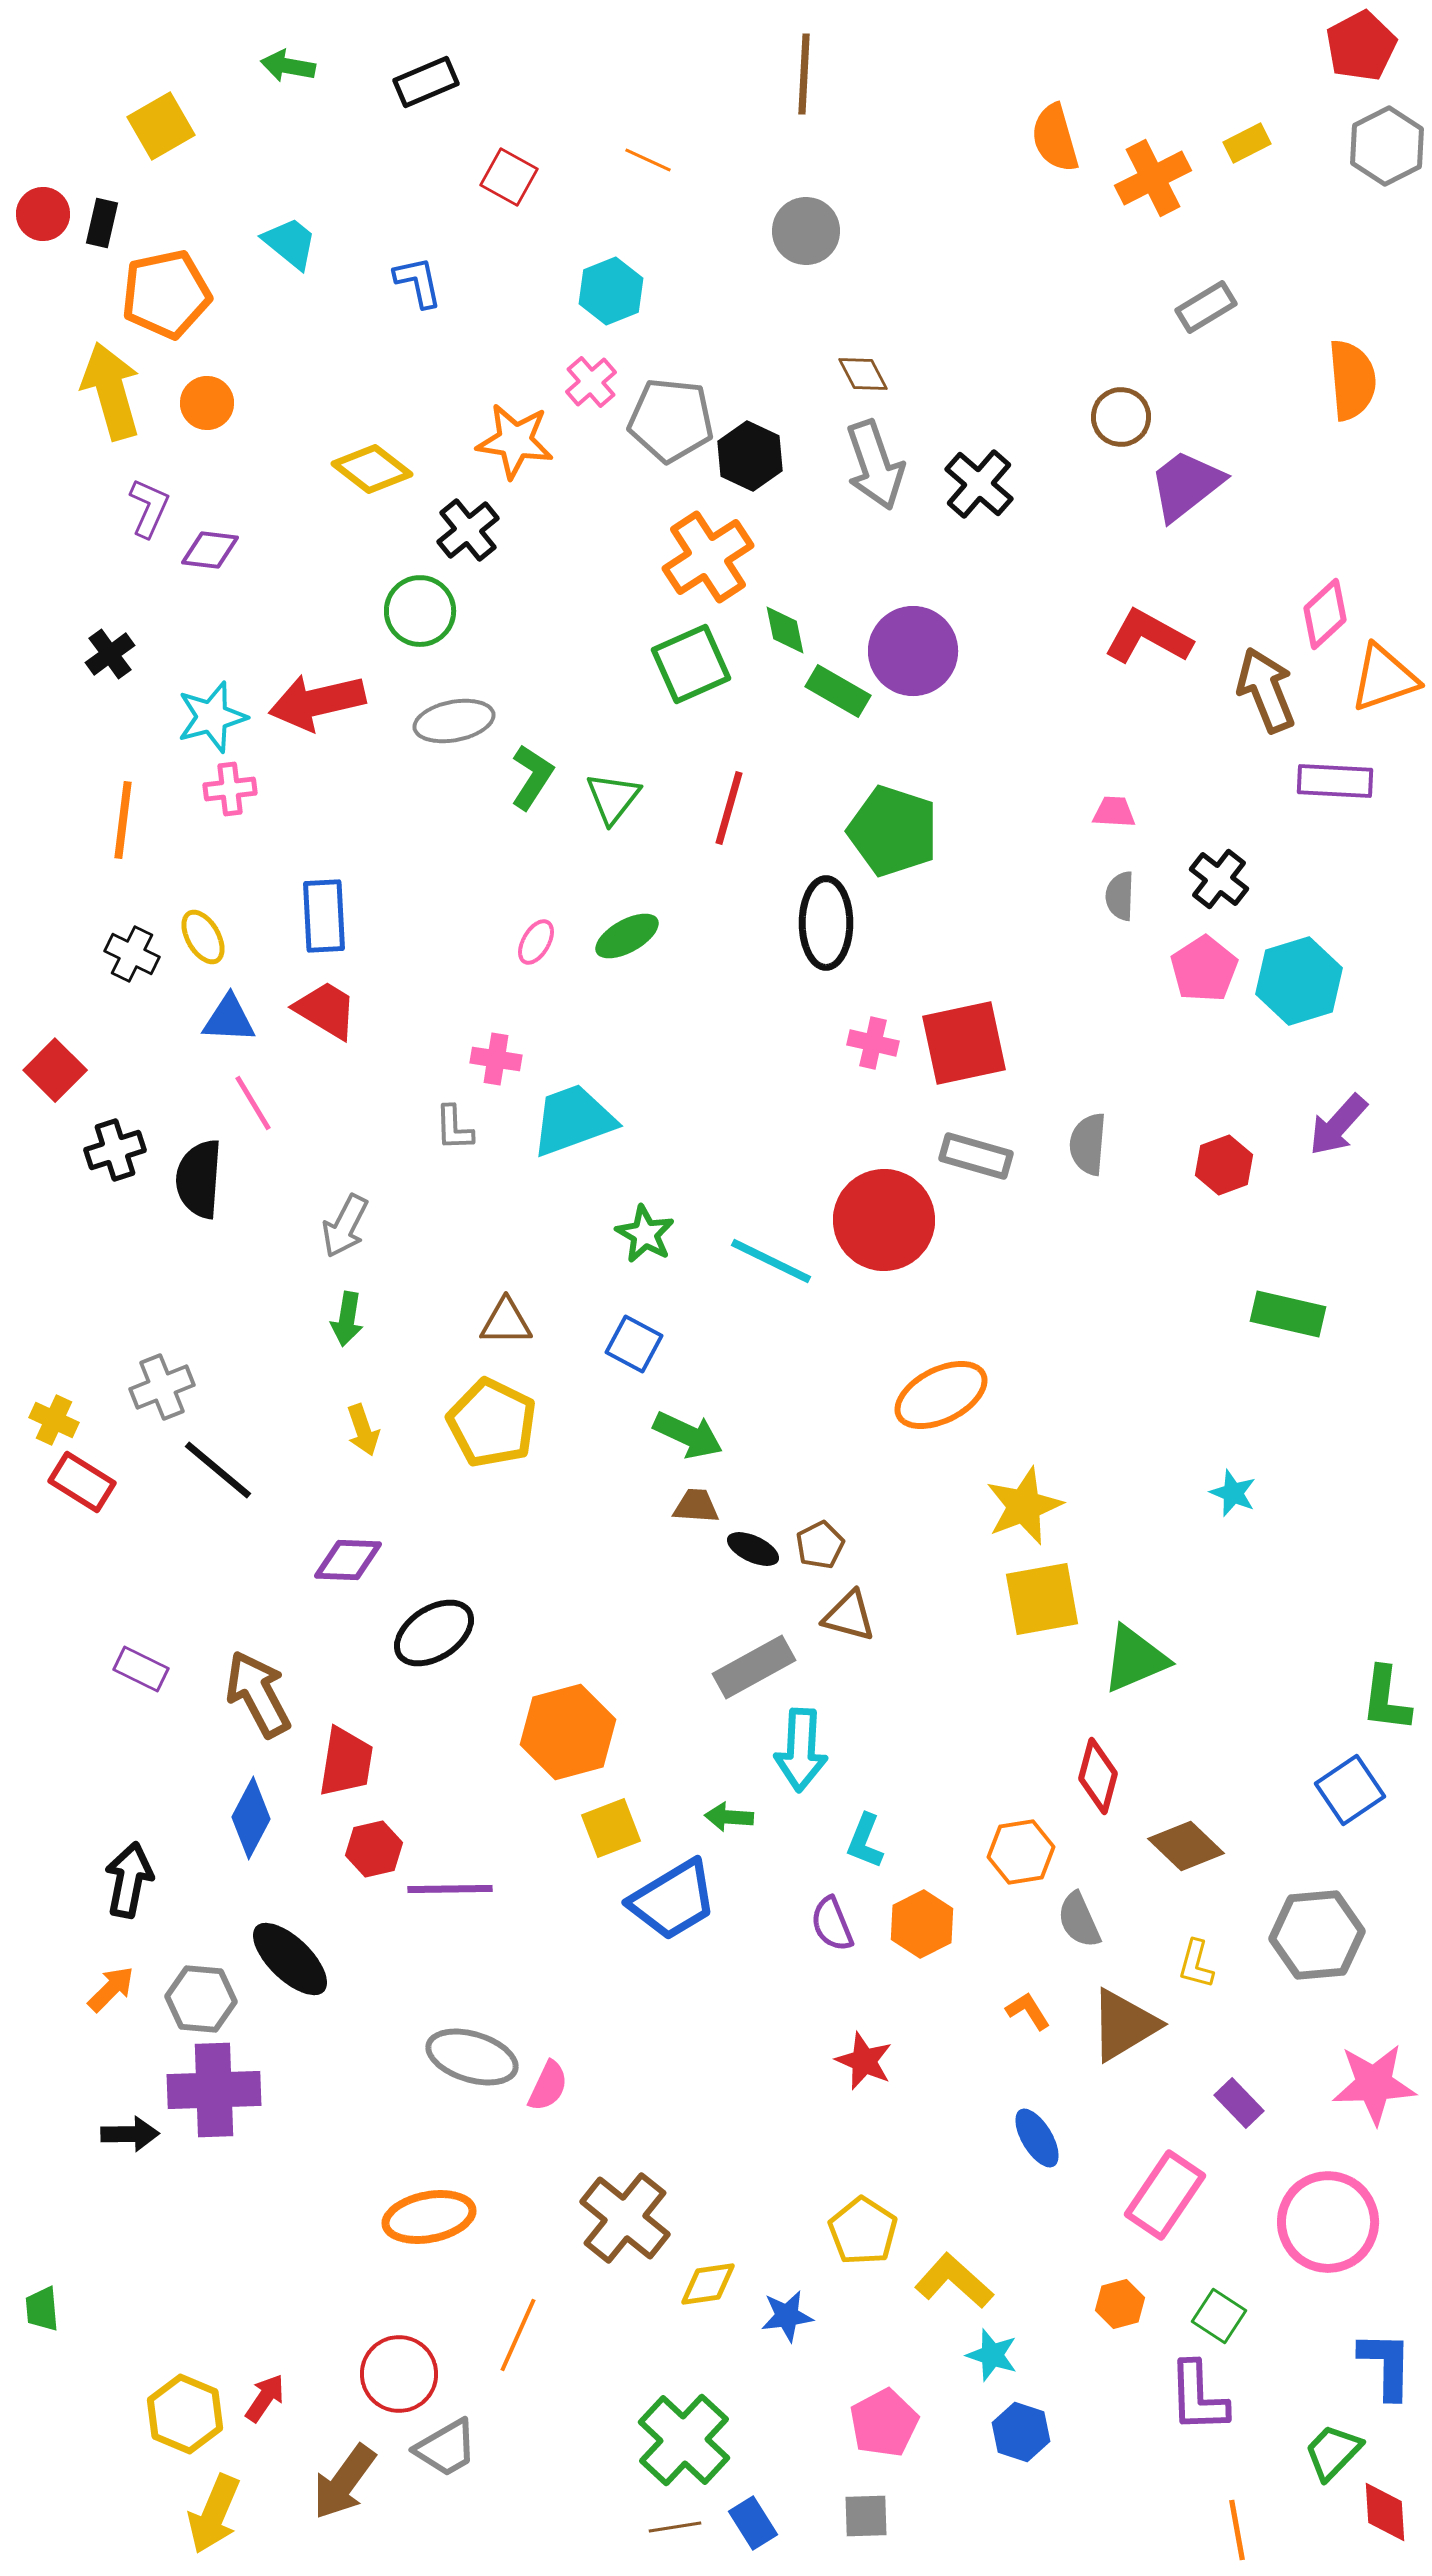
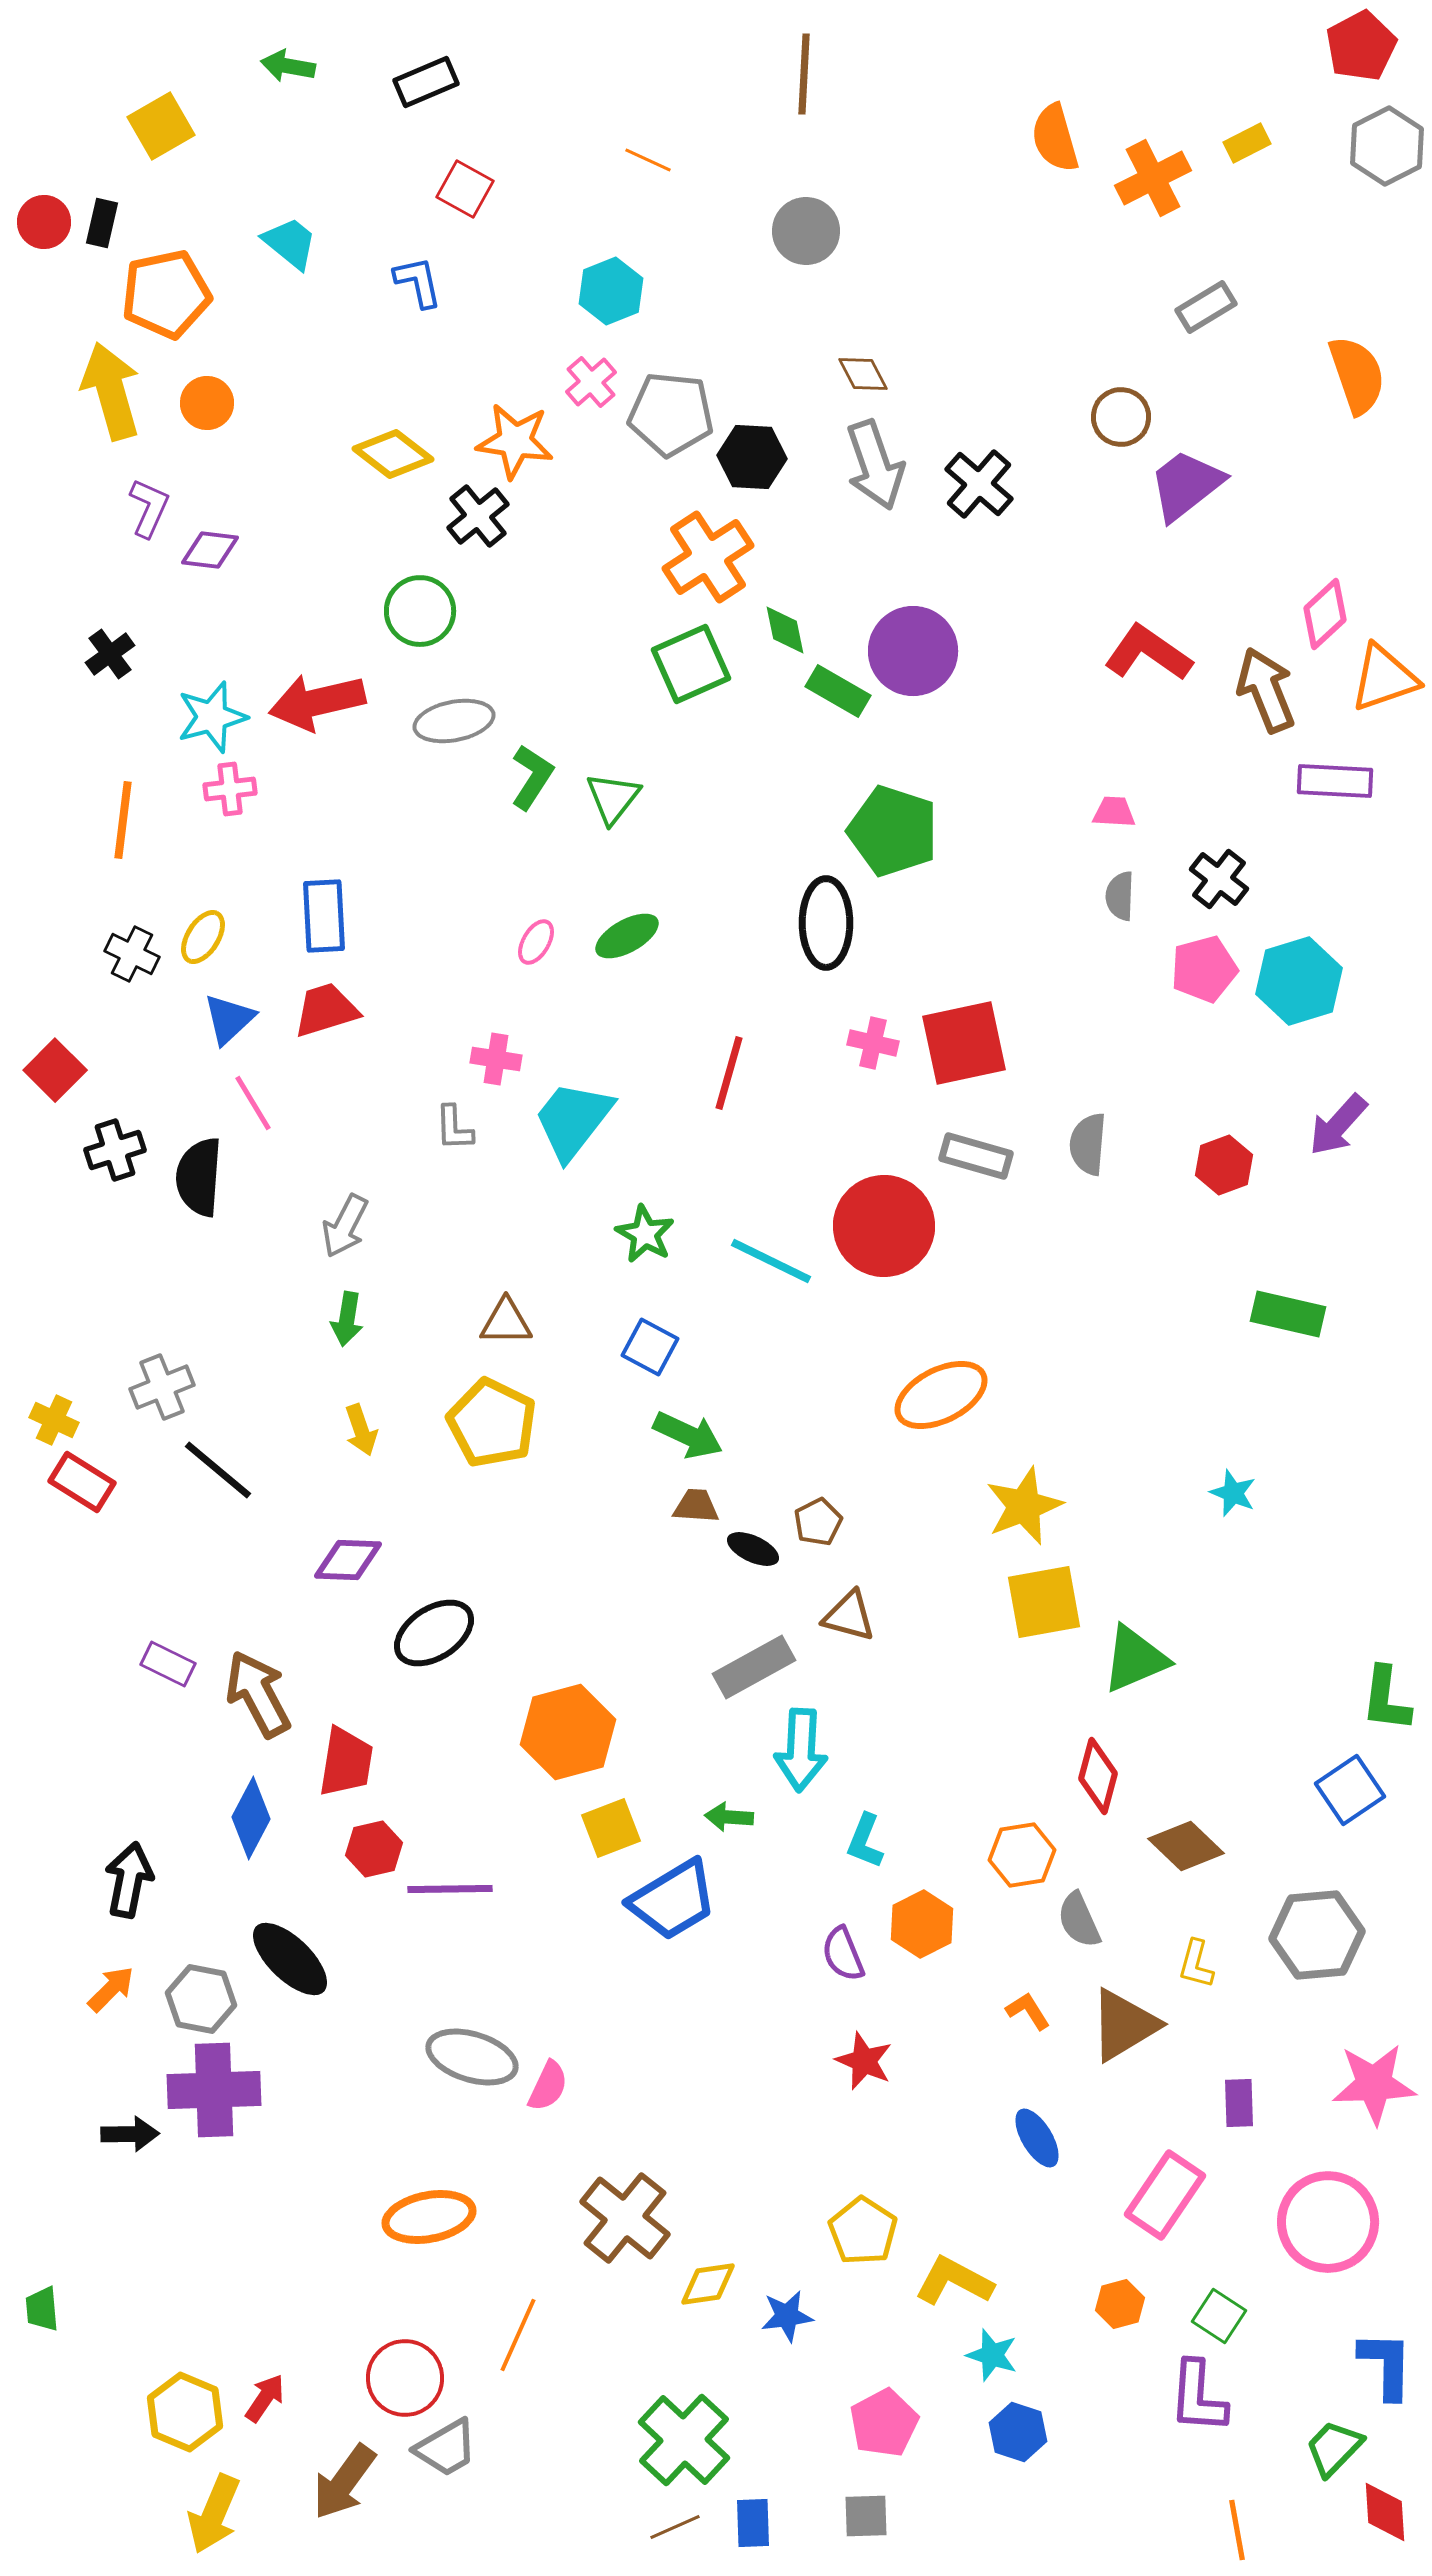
red square at (509, 177): moved 44 px left, 12 px down
red circle at (43, 214): moved 1 px right, 8 px down
orange semicircle at (1352, 380): moved 5 px right, 5 px up; rotated 14 degrees counterclockwise
gray pentagon at (671, 420): moved 6 px up
black hexagon at (750, 456): moved 2 px right, 1 px down; rotated 22 degrees counterclockwise
yellow diamond at (372, 469): moved 21 px right, 15 px up
black cross at (468, 530): moved 10 px right, 14 px up
red L-shape at (1148, 637): moved 16 px down; rotated 6 degrees clockwise
red line at (729, 808): moved 265 px down
yellow ellipse at (203, 937): rotated 62 degrees clockwise
pink pentagon at (1204, 969): rotated 18 degrees clockwise
red trapezoid at (326, 1010): rotated 48 degrees counterclockwise
blue triangle at (229, 1019): rotated 46 degrees counterclockwise
cyan trapezoid at (573, 1120): rotated 32 degrees counterclockwise
black semicircle at (199, 1179): moved 2 px up
red circle at (884, 1220): moved 6 px down
blue square at (634, 1344): moved 16 px right, 3 px down
yellow arrow at (363, 1430): moved 2 px left
brown pentagon at (820, 1545): moved 2 px left, 23 px up
yellow square at (1042, 1599): moved 2 px right, 3 px down
purple rectangle at (141, 1669): moved 27 px right, 5 px up
orange hexagon at (1021, 1852): moved 1 px right, 3 px down
purple semicircle at (832, 1924): moved 11 px right, 30 px down
gray hexagon at (201, 1999): rotated 6 degrees clockwise
purple rectangle at (1239, 2103): rotated 42 degrees clockwise
yellow L-shape at (954, 2281): rotated 14 degrees counterclockwise
red circle at (399, 2374): moved 6 px right, 4 px down
purple L-shape at (1198, 2397): rotated 6 degrees clockwise
yellow hexagon at (185, 2414): moved 2 px up
blue hexagon at (1021, 2432): moved 3 px left
green trapezoid at (1333, 2452): moved 1 px right, 4 px up
blue rectangle at (753, 2523): rotated 30 degrees clockwise
brown line at (675, 2527): rotated 15 degrees counterclockwise
